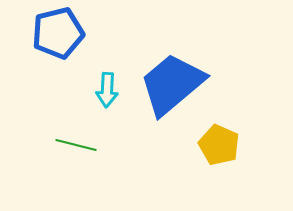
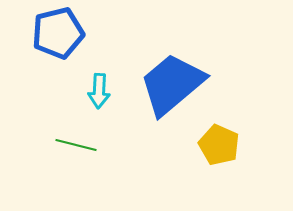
cyan arrow: moved 8 px left, 1 px down
